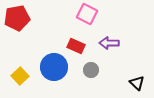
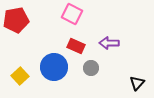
pink square: moved 15 px left
red pentagon: moved 1 px left, 2 px down
gray circle: moved 2 px up
black triangle: rotated 28 degrees clockwise
